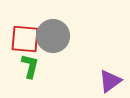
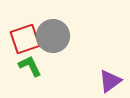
red square: rotated 24 degrees counterclockwise
green L-shape: rotated 40 degrees counterclockwise
